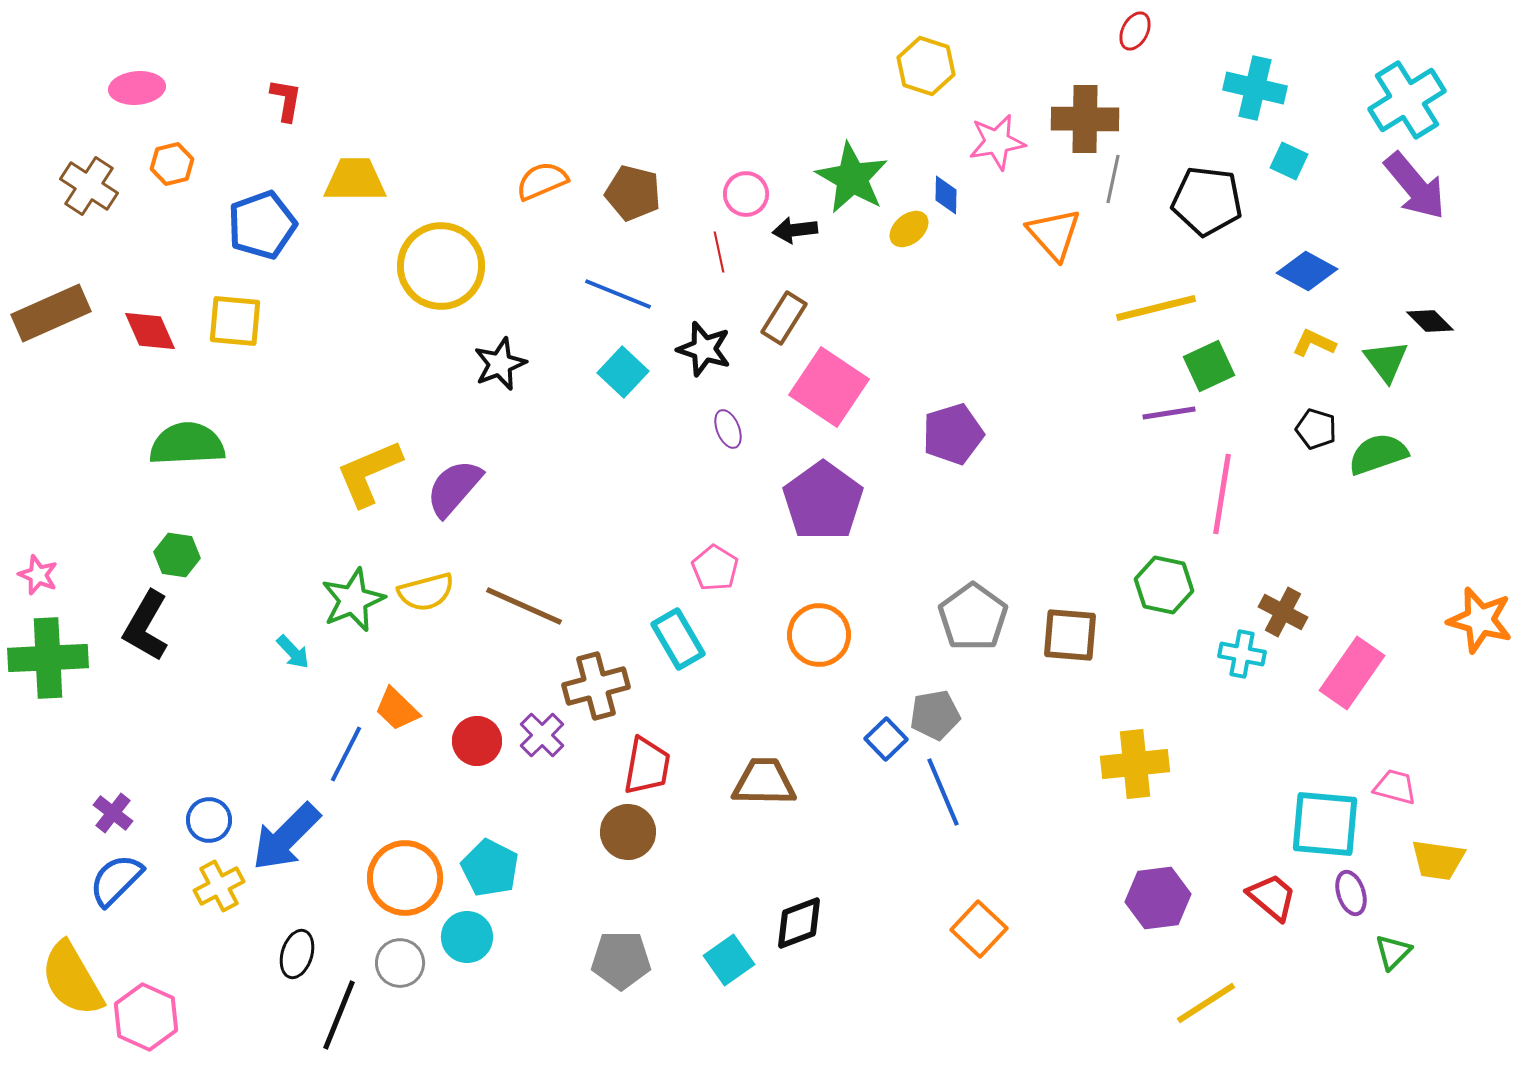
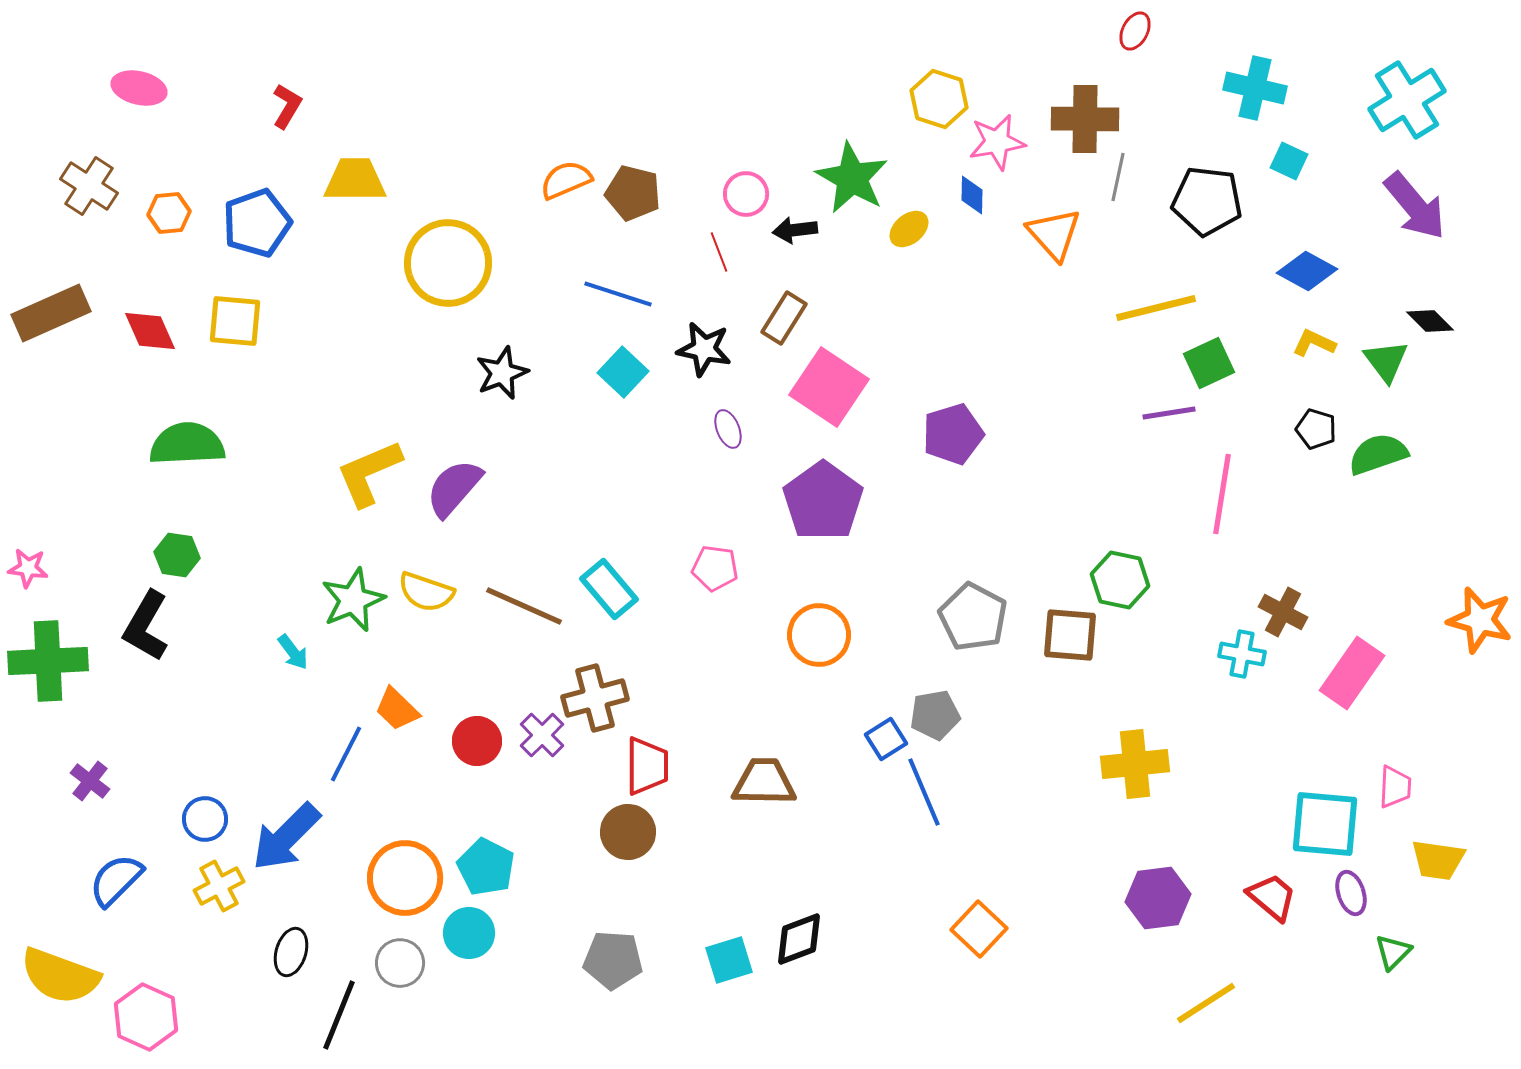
yellow hexagon at (926, 66): moved 13 px right, 33 px down
pink ellipse at (137, 88): moved 2 px right; rotated 18 degrees clockwise
red L-shape at (286, 100): moved 1 px right, 6 px down; rotated 21 degrees clockwise
orange hexagon at (172, 164): moved 3 px left, 49 px down; rotated 9 degrees clockwise
gray line at (1113, 179): moved 5 px right, 2 px up
orange semicircle at (542, 181): moved 24 px right, 1 px up
purple arrow at (1415, 186): moved 20 px down
blue diamond at (946, 195): moved 26 px right
blue pentagon at (262, 225): moved 5 px left, 2 px up
red line at (719, 252): rotated 9 degrees counterclockwise
yellow circle at (441, 266): moved 7 px right, 3 px up
blue line at (618, 294): rotated 4 degrees counterclockwise
black star at (704, 349): rotated 6 degrees counterclockwise
black star at (500, 364): moved 2 px right, 9 px down
green square at (1209, 366): moved 3 px up
pink pentagon at (715, 568): rotated 24 degrees counterclockwise
pink star at (38, 575): moved 10 px left, 7 px up; rotated 15 degrees counterclockwise
green hexagon at (1164, 585): moved 44 px left, 5 px up
yellow semicircle at (426, 592): rotated 34 degrees clockwise
gray pentagon at (973, 617): rotated 8 degrees counterclockwise
cyan rectangle at (678, 639): moved 69 px left, 50 px up; rotated 10 degrees counterclockwise
cyan arrow at (293, 652): rotated 6 degrees clockwise
green cross at (48, 658): moved 3 px down
brown cross at (596, 686): moved 1 px left, 12 px down
blue square at (886, 739): rotated 12 degrees clockwise
red trapezoid at (647, 766): rotated 10 degrees counterclockwise
pink trapezoid at (1395, 787): rotated 78 degrees clockwise
blue line at (943, 792): moved 19 px left
purple cross at (113, 813): moved 23 px left, 32 px up
blue circle at (209, 820): moved 4 px left, 1 px up
cyan pentagon at (490, 868): moved 4 px left, 1 px up
black diamond at (799, 923): moved 16 px down
cyan circle at (467, 937): moved 2 px right, 4 px up
black ellipse at (297, 954): moved 6 px left, 2 px up
gray pentagon at (621, 960): moved 8 px left; rotated 4 degrees clockwise
cyan square at (729, 960): rotated 18 degrees clockwise
yellow semicircle at (72, 979): moved 12 px left, 3 px up; rotated 40 degrees counterclockwise
